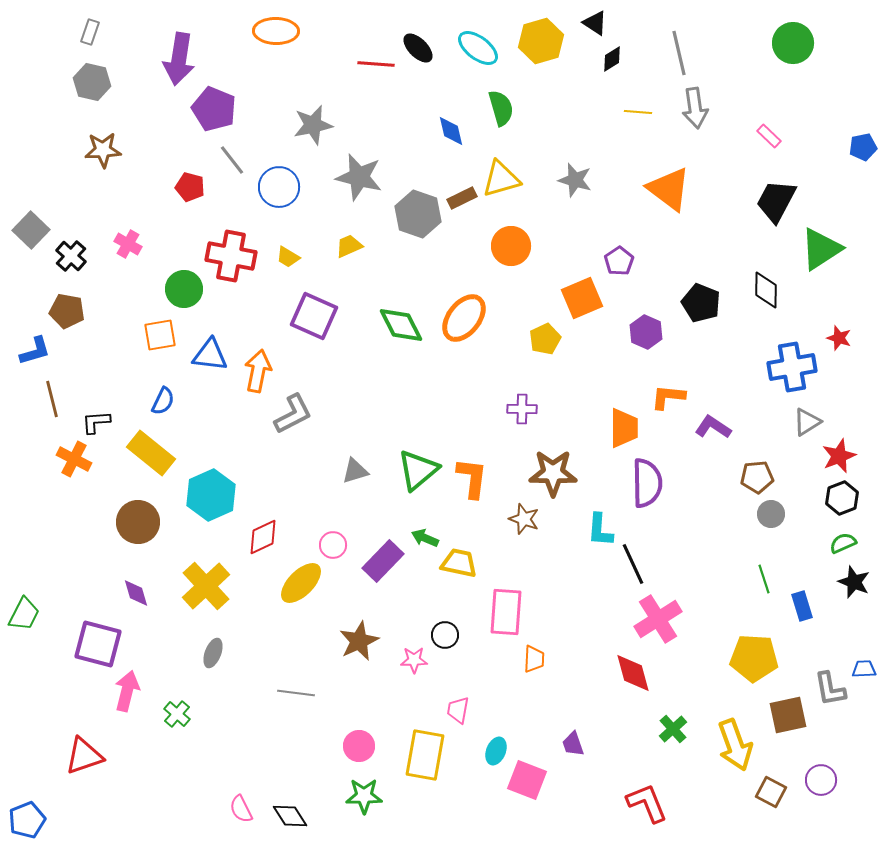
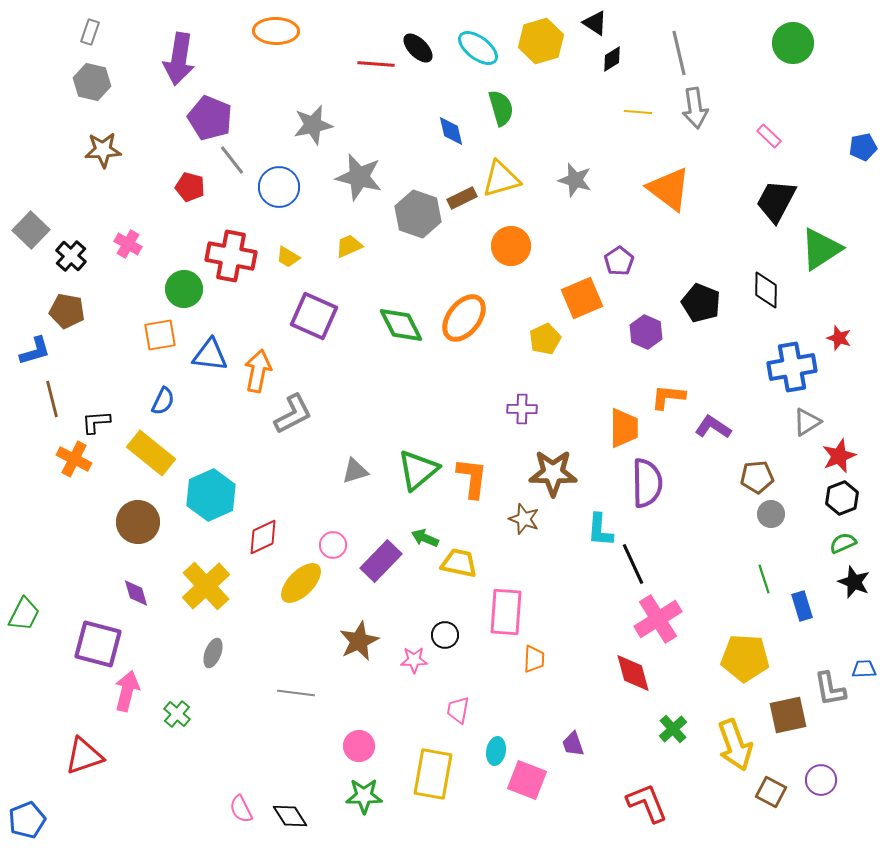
purple pentagon at (214, 109): moved 4 px left, 9 px down
purple rectangle at (383, 561): moved 2 px left
yellow pentagon at (754, 658): moved 9 px left
cyan ellipse at (496, 751): rotated 12 degrees counterclockwise
yellow rectangle at (425, 755): moved 8 px right, 19 px down
